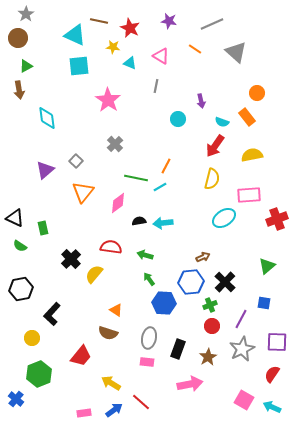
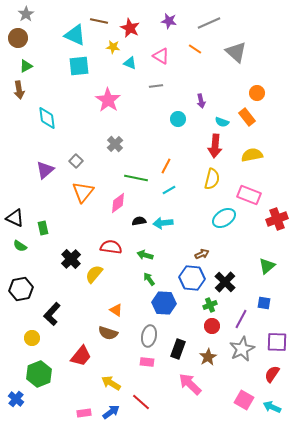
gray line at (212, 24): moved 3 px left, 1 px up
gray line at (156, 86): rotated 72 degrees clockwise
red arrow at (215, 146): rotated 30 degrees counterclockwise
cyan line at (160, 187): moved 9 px right, 3 px down
pink rectangle at (249, 195): rotated 25 degrees clockwise
brown arrow at (203, 257): moved 1 px left, 3 px up
blue hexagon at (191, 282): moved 1 px right, 4 px up; rotated 10 degrees clockwise
gray ellipse at (149, 338): moved 2 px up
pink arrow at (190, 384): rotated 125 degrees counterclockwise
blue arrow at (114, 410): moved 3 px left, 2 px down
